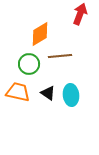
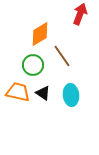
brown line: moved 2 px right; rotated 60 degrees clockwise
green circle: moved 4 px right, 1 px down
black triangle: moved 5 px left
